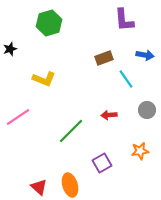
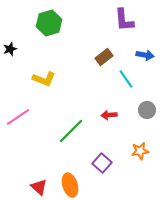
brown rectangle: moved 1 px up; rotated 18 degrees counterclockwise
purple square: rotated 18 degrees counterclockwise
